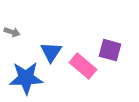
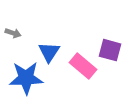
gray arrow: moved 1 px right, 1 px down
blue triangle: moved 2 px left
